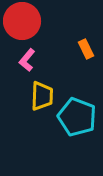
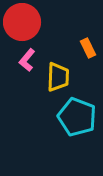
red circle: moved 1 px down
orange rectangle: moved 2 px right, 1 px up
yellow trapezoid: moved 16 px right, 19 px up
